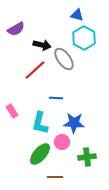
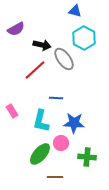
blue triangle: moved 2 px left, 4 px up
cyan L-shape: moved 1 px right, 2 px up
pink circle: moved 1 px left, 1 px down
green cross: rotated 12 degrees clockwise
